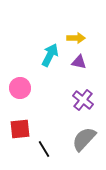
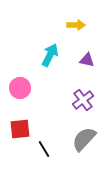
yellow arrow: moved 13 px up
purple triangle: moved 8 px right, 2 px up
purple cross: rotated 15 degrees clockwise
